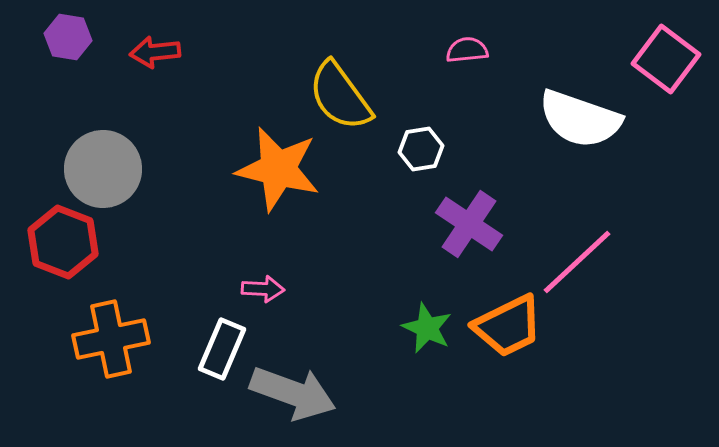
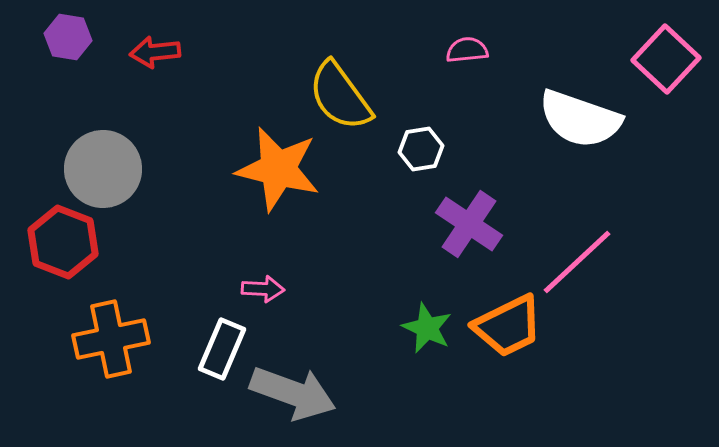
pink square: rotated 6 degrees clockwise
